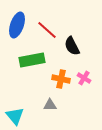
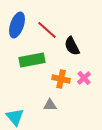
pink cross: rotated 16 degrees clockwise
cyan triangle: moved 1 px down
